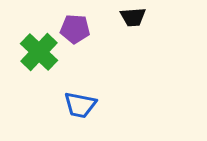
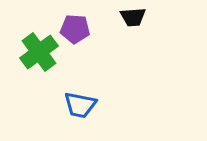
green cross: rotated 9 degrees clockwise
